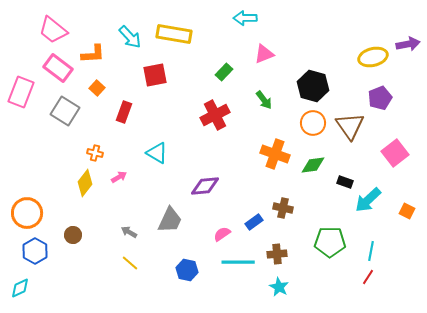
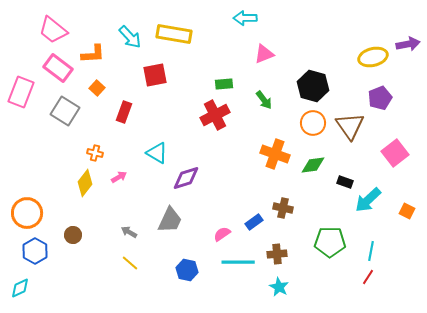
green rectangle at (224, 72): moved 12 px down; rotated 42 degrees clockwise
purple diamond at (205, 186): moved 19 px left, 8 px up; rotated 12 degrees counterclockwise
